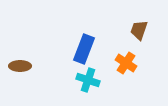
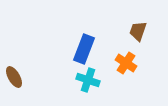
brown trapezoid: moved 1 px left, 1 px down
brown ellipse: moved 6 px left, 11 px down; rotated 60 degrees clockwise
